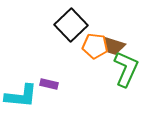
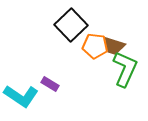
green L-shape: moved 1 px left
purple rectangle: moved 1 px right; rotated 18 degrees clockwise
cyan L-shape: rotated 28 degrees clockwise
